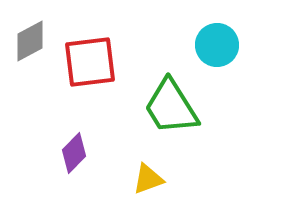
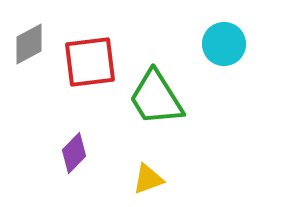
gray diamond: moved 1 px left, 3 px down
cyan circle: moved 7 px right, 1 px up
green trapezoid: moved 15 px left, 9 px up
